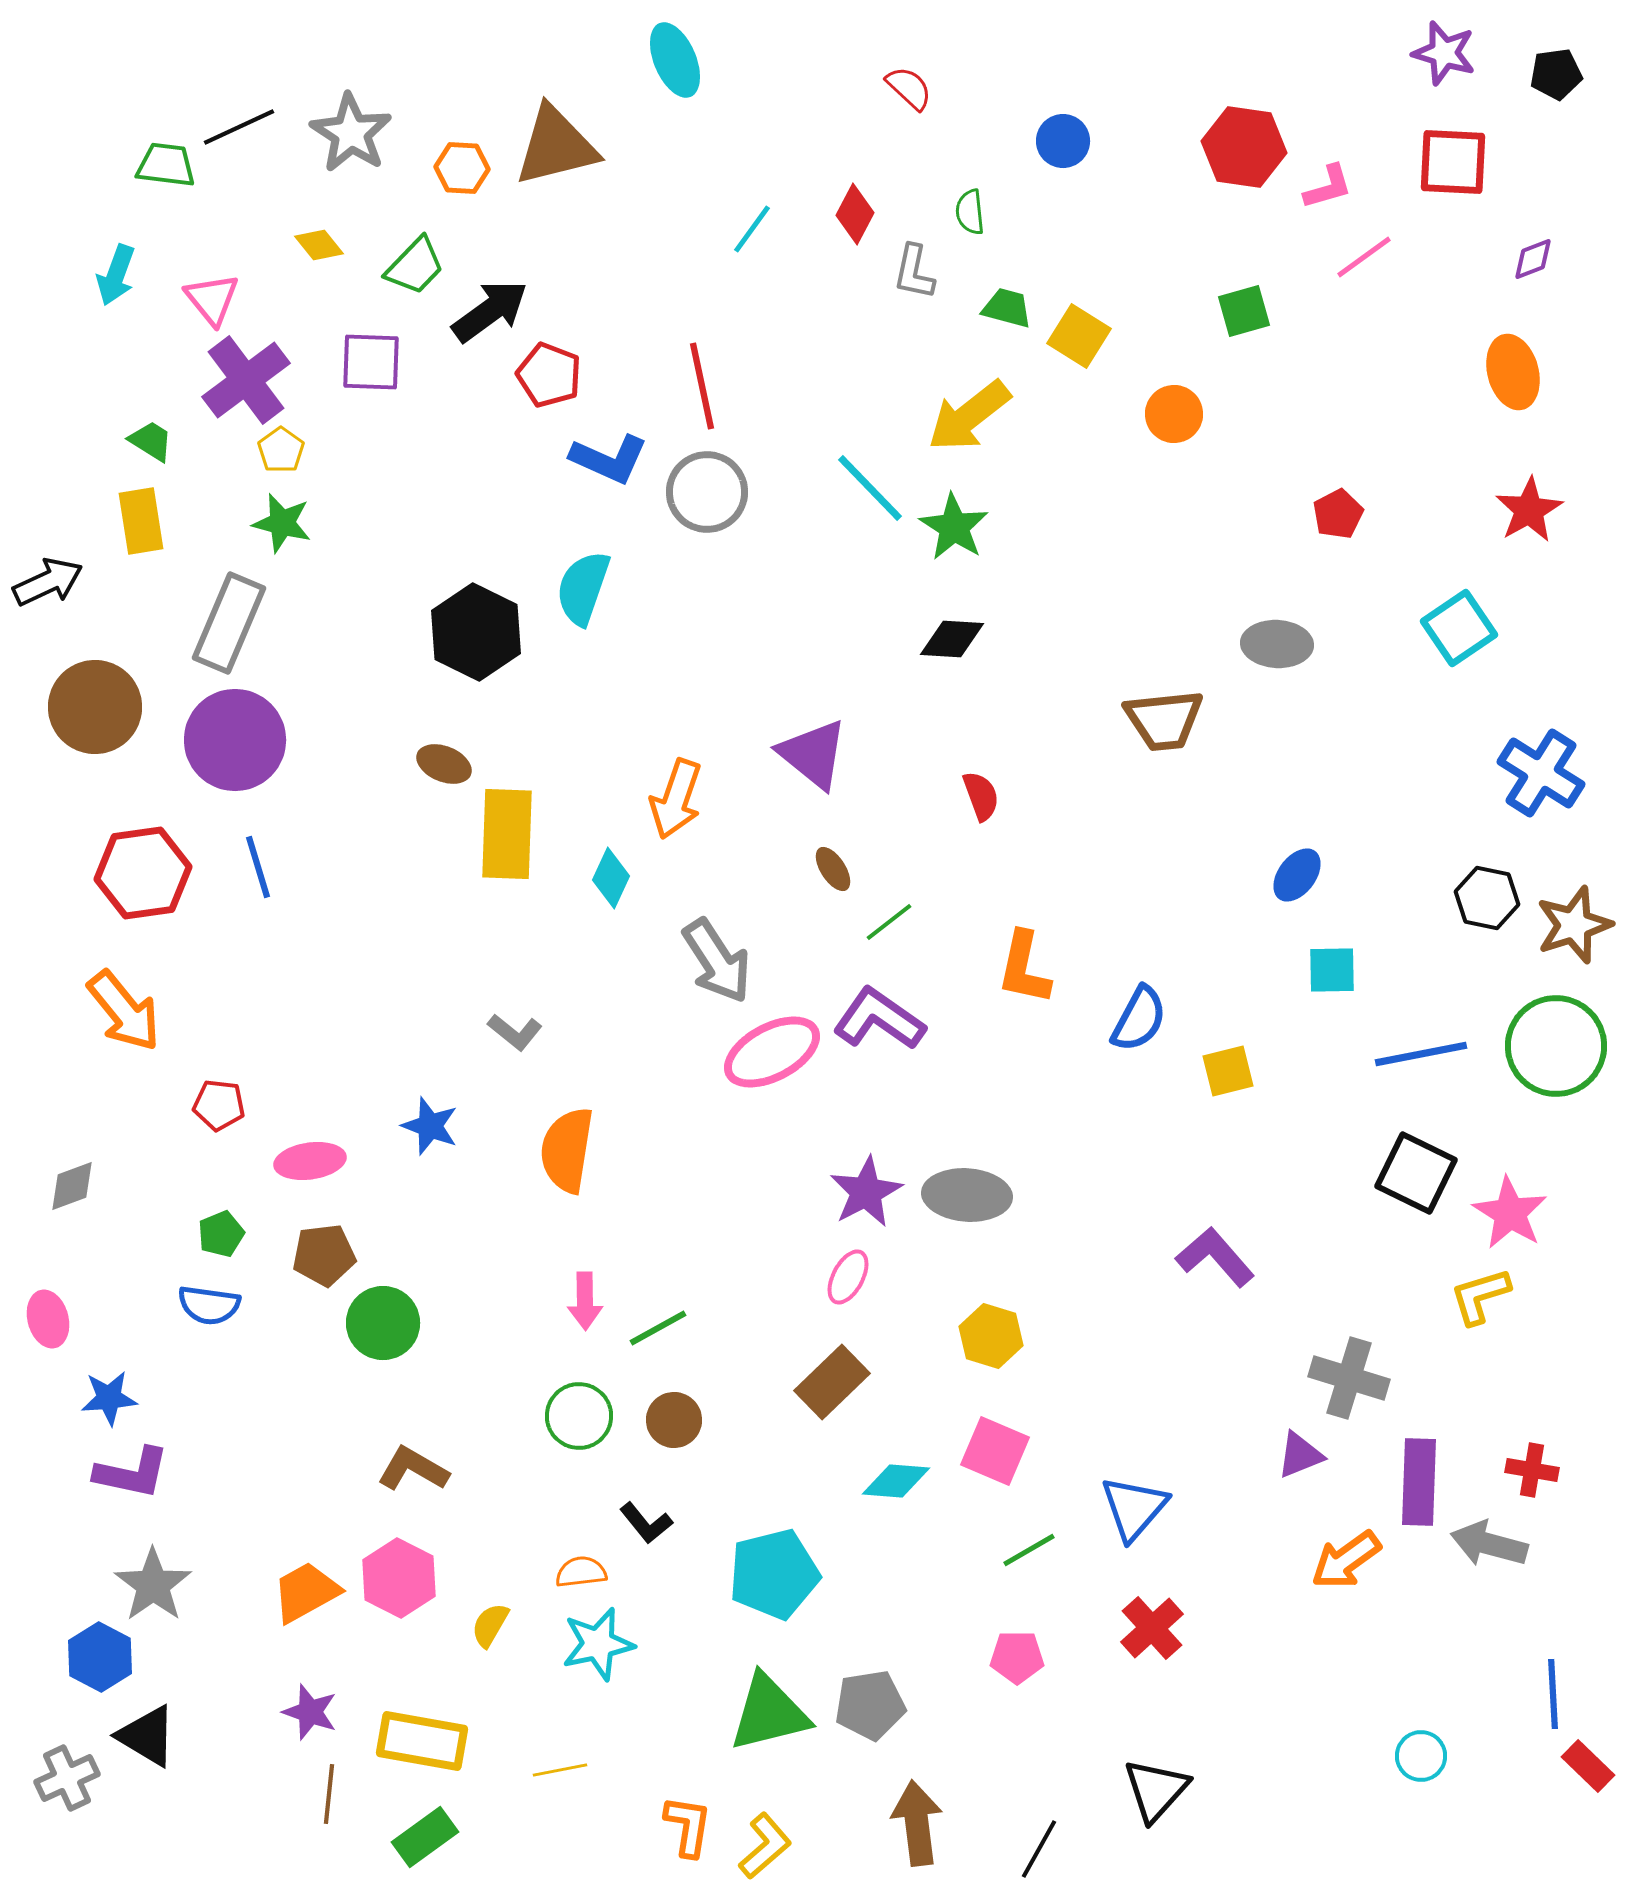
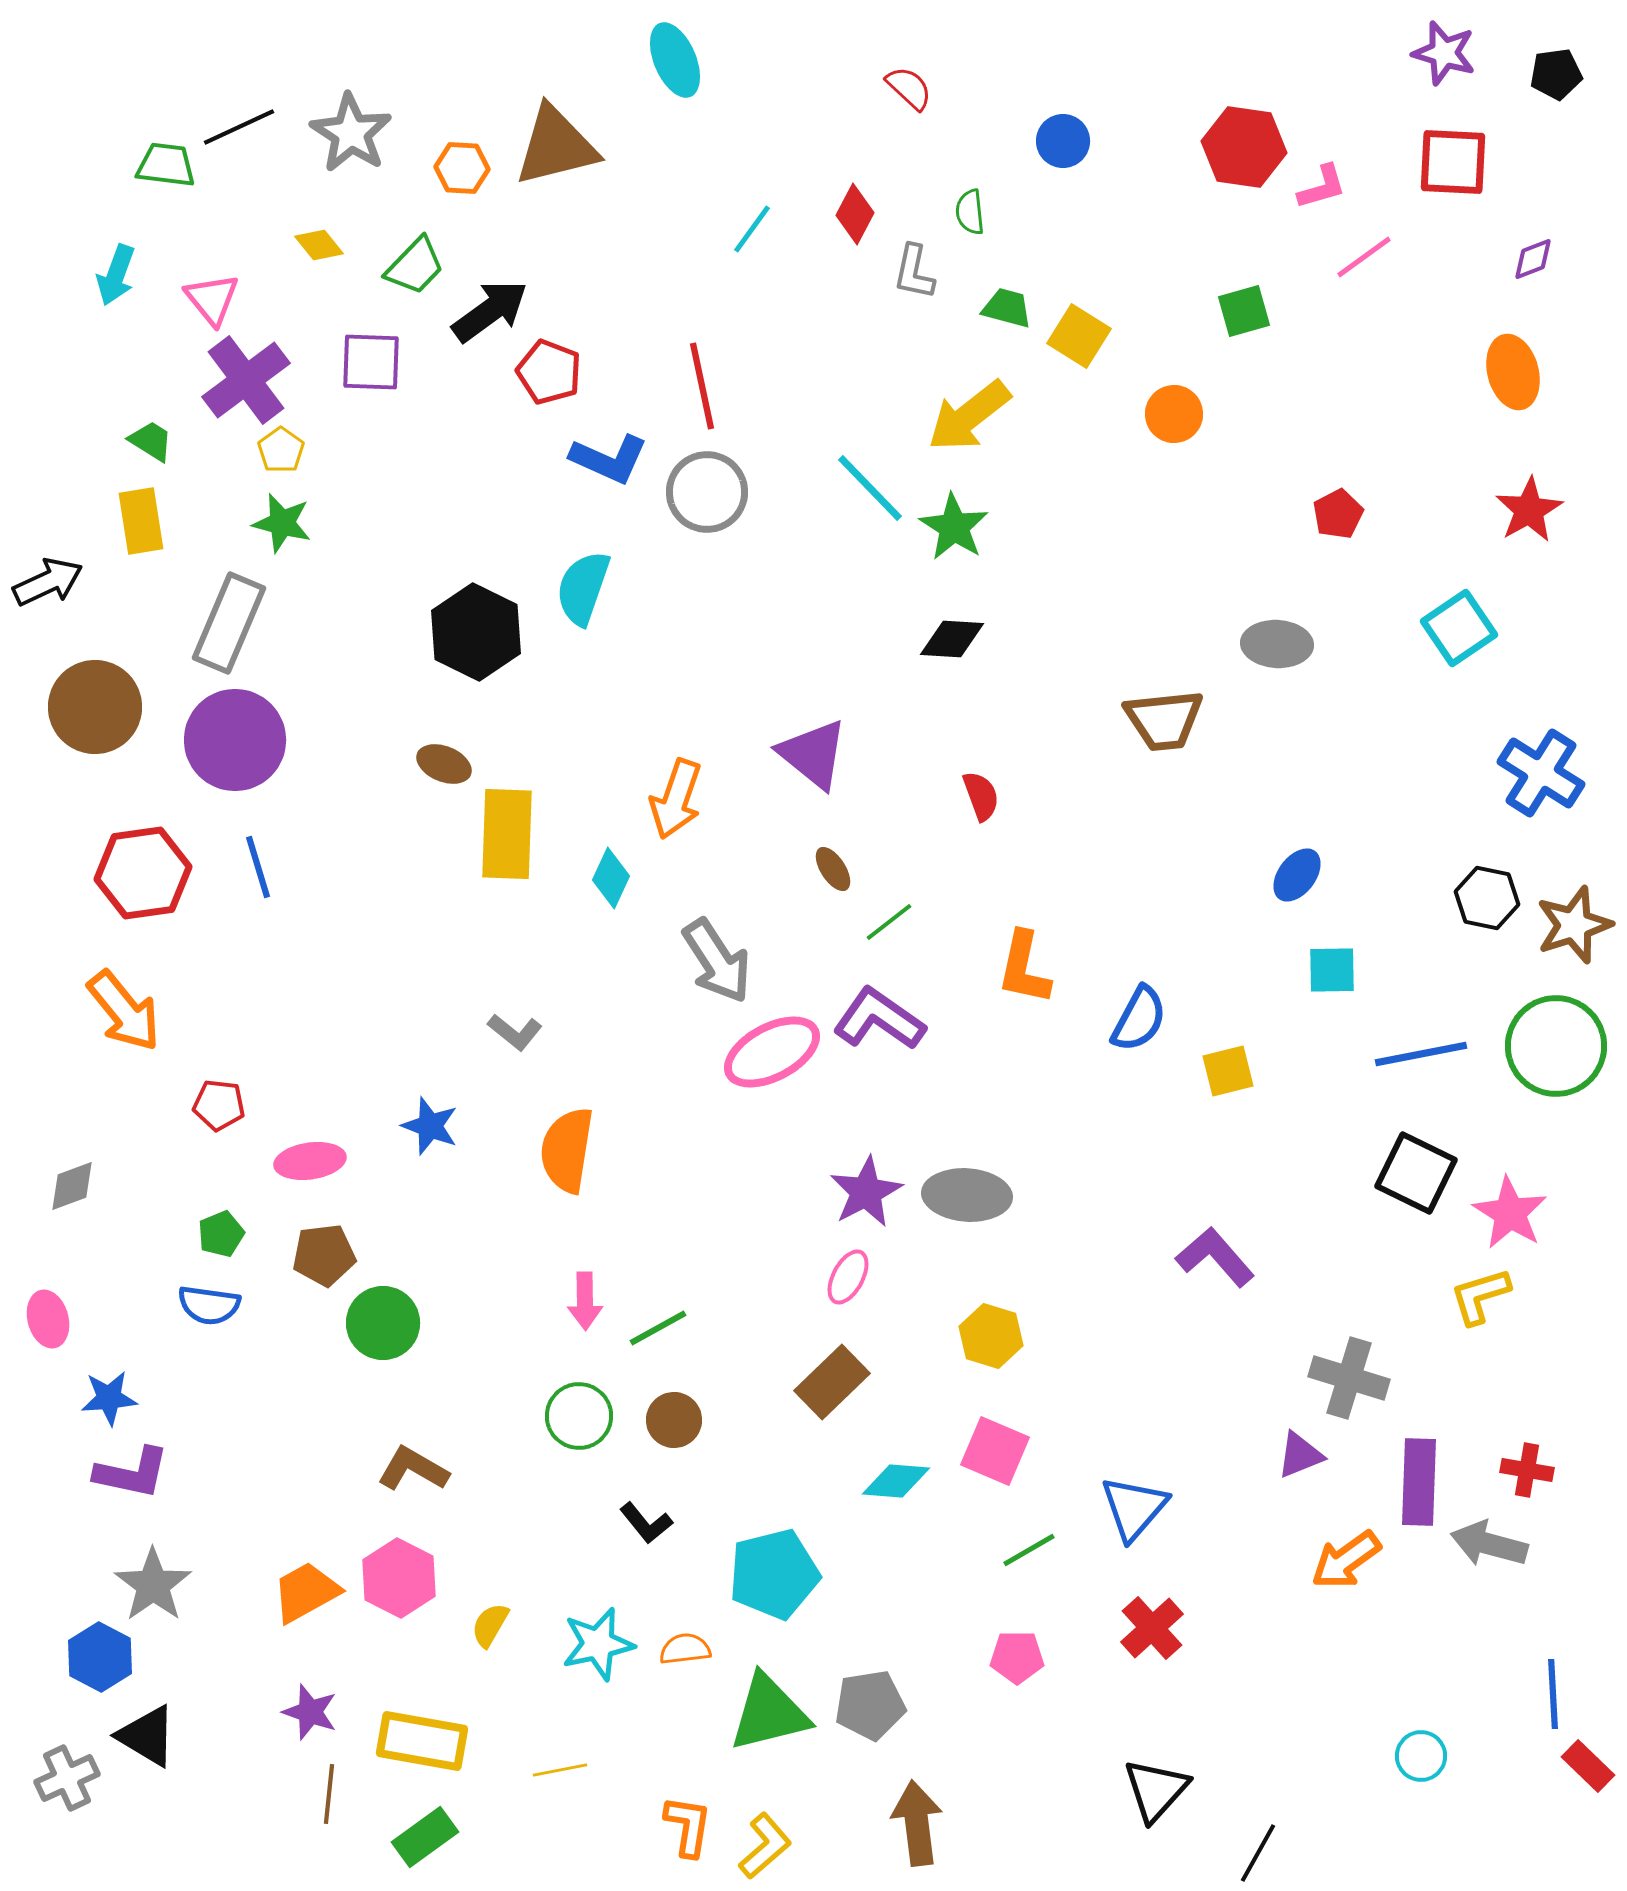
pink L-shape at (1328, 187): moved 6 px left
red pentagon at (549, 375): moved 3 px up
red cross at (1532, 1470): moved 5 px left
orange semicircle at (581, 1572): moved 104 px right, 77 px down
black line at (1039, 1849): moved 219 px right, 4 px down
